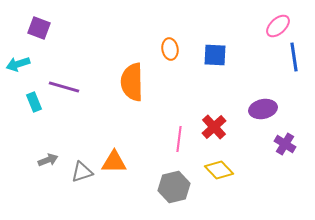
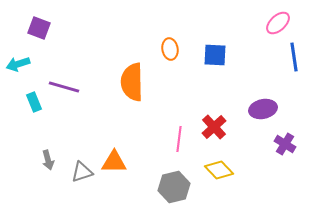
pink ellipse: moved 3 px up
gray arrow: rotated 96 degrees clockwise
